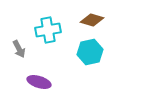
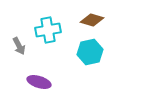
gray arrow: moved 3 px up
